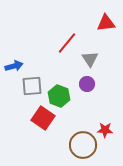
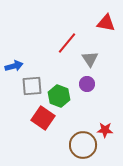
red triangle: rotated 18 degrees clockwise
